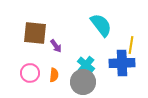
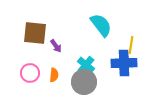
blue cross: moved 2 px right
gray circle: moved 1 px right
